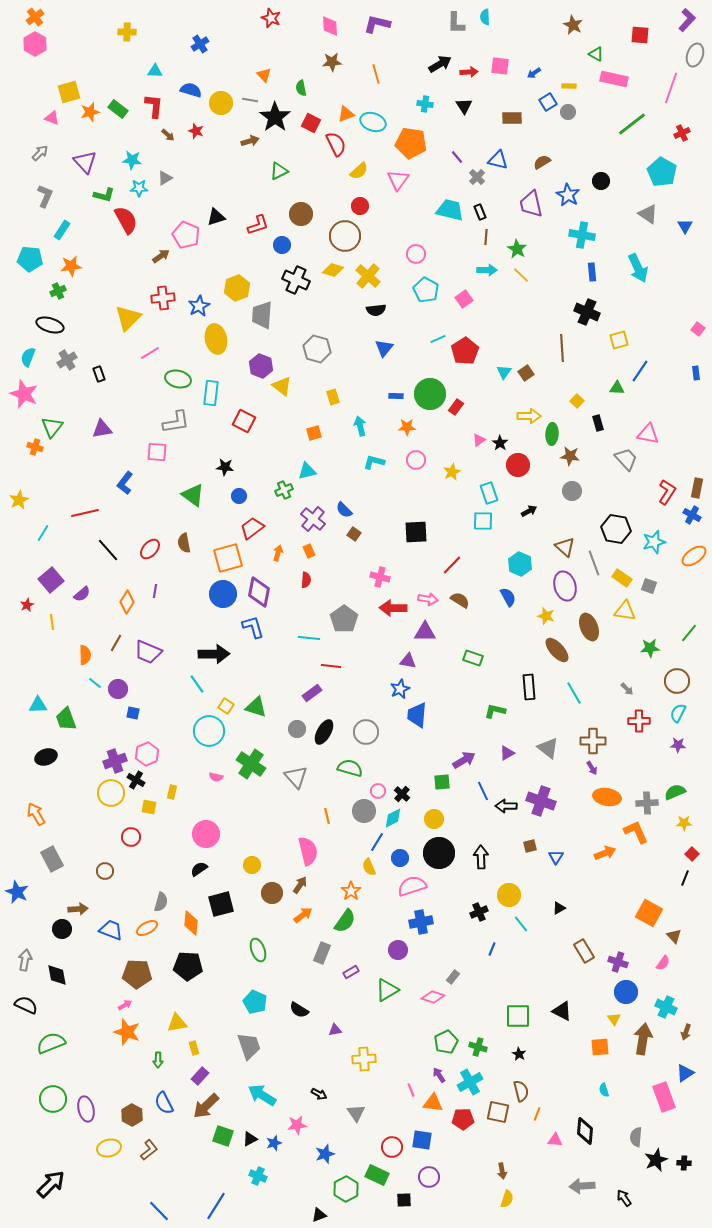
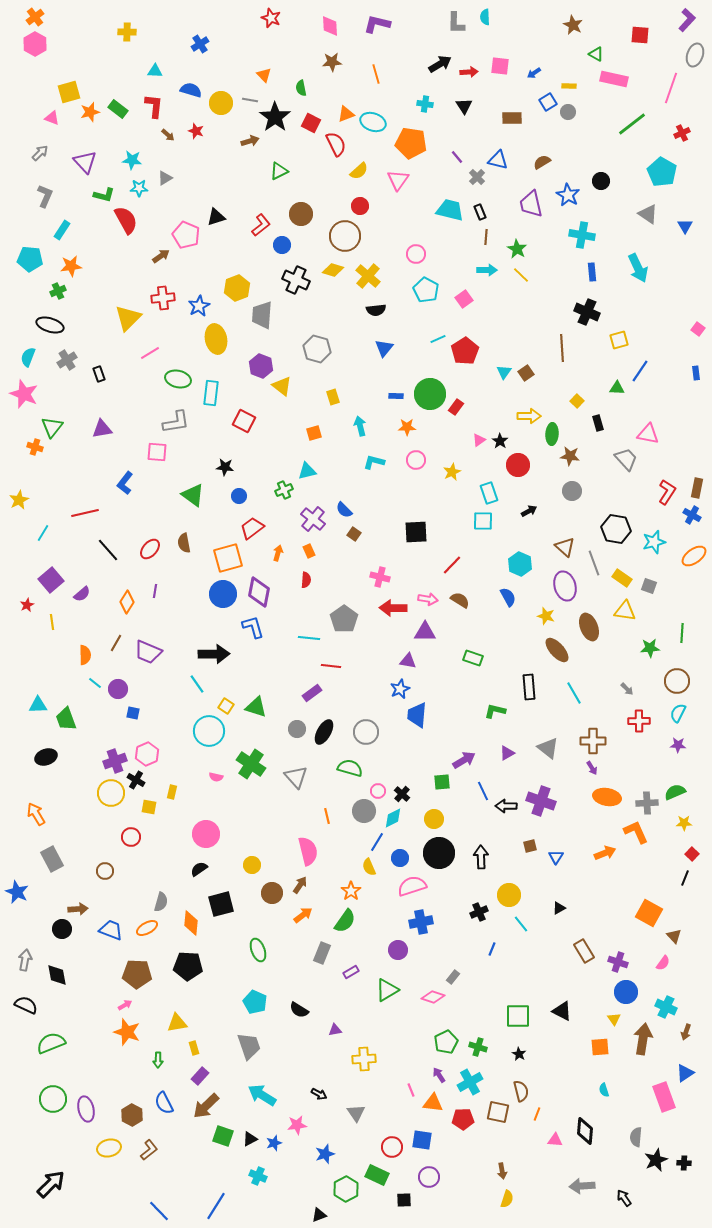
red L-shape at (258, 225): moved 3 px right; rotated 20 degrees counterclockwise
black star at (500, 443): moved 2 px up
green line at (689, 633): moved 7 px left; rotated 36 degrees counterclockwise
